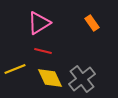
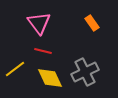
pink triangle: rotated 35 degrees counterclockwise
yellow line: rotated 15 degrees counterclockwise
gray cross: moved 3 px right, 7 px up; rotated 12 degrees clockwise
